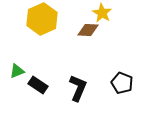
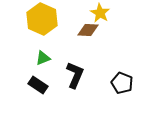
yellow star: moved 2 px left
yellow hexagon: rotated 12 degrees counterclockwise
green triangle: moved 26 px right, 13 px up
black L-shape: moved 3 px left, 13 px up
